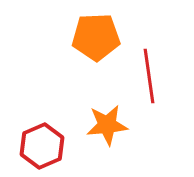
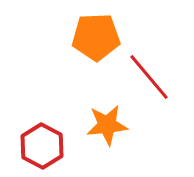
red line: moved 1 px down; rotated 32 degrees counterclockwise
red hexagon: rotated 9 degrees counterclockwise
